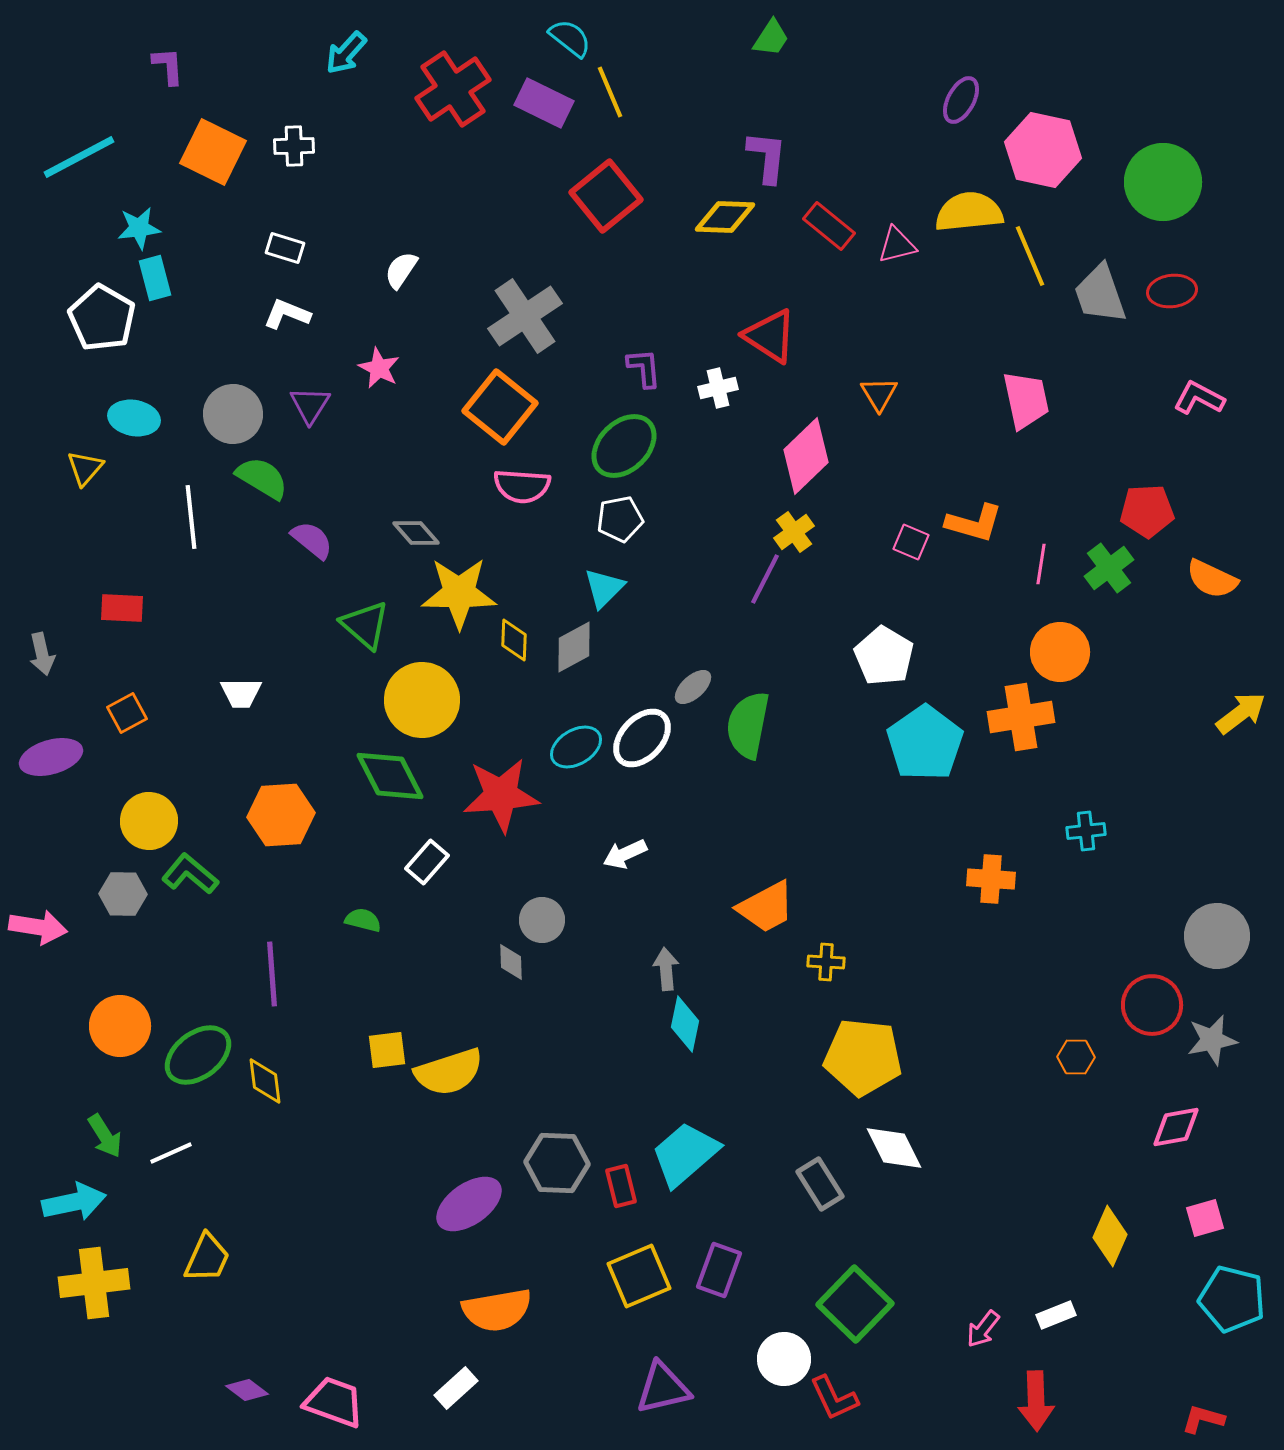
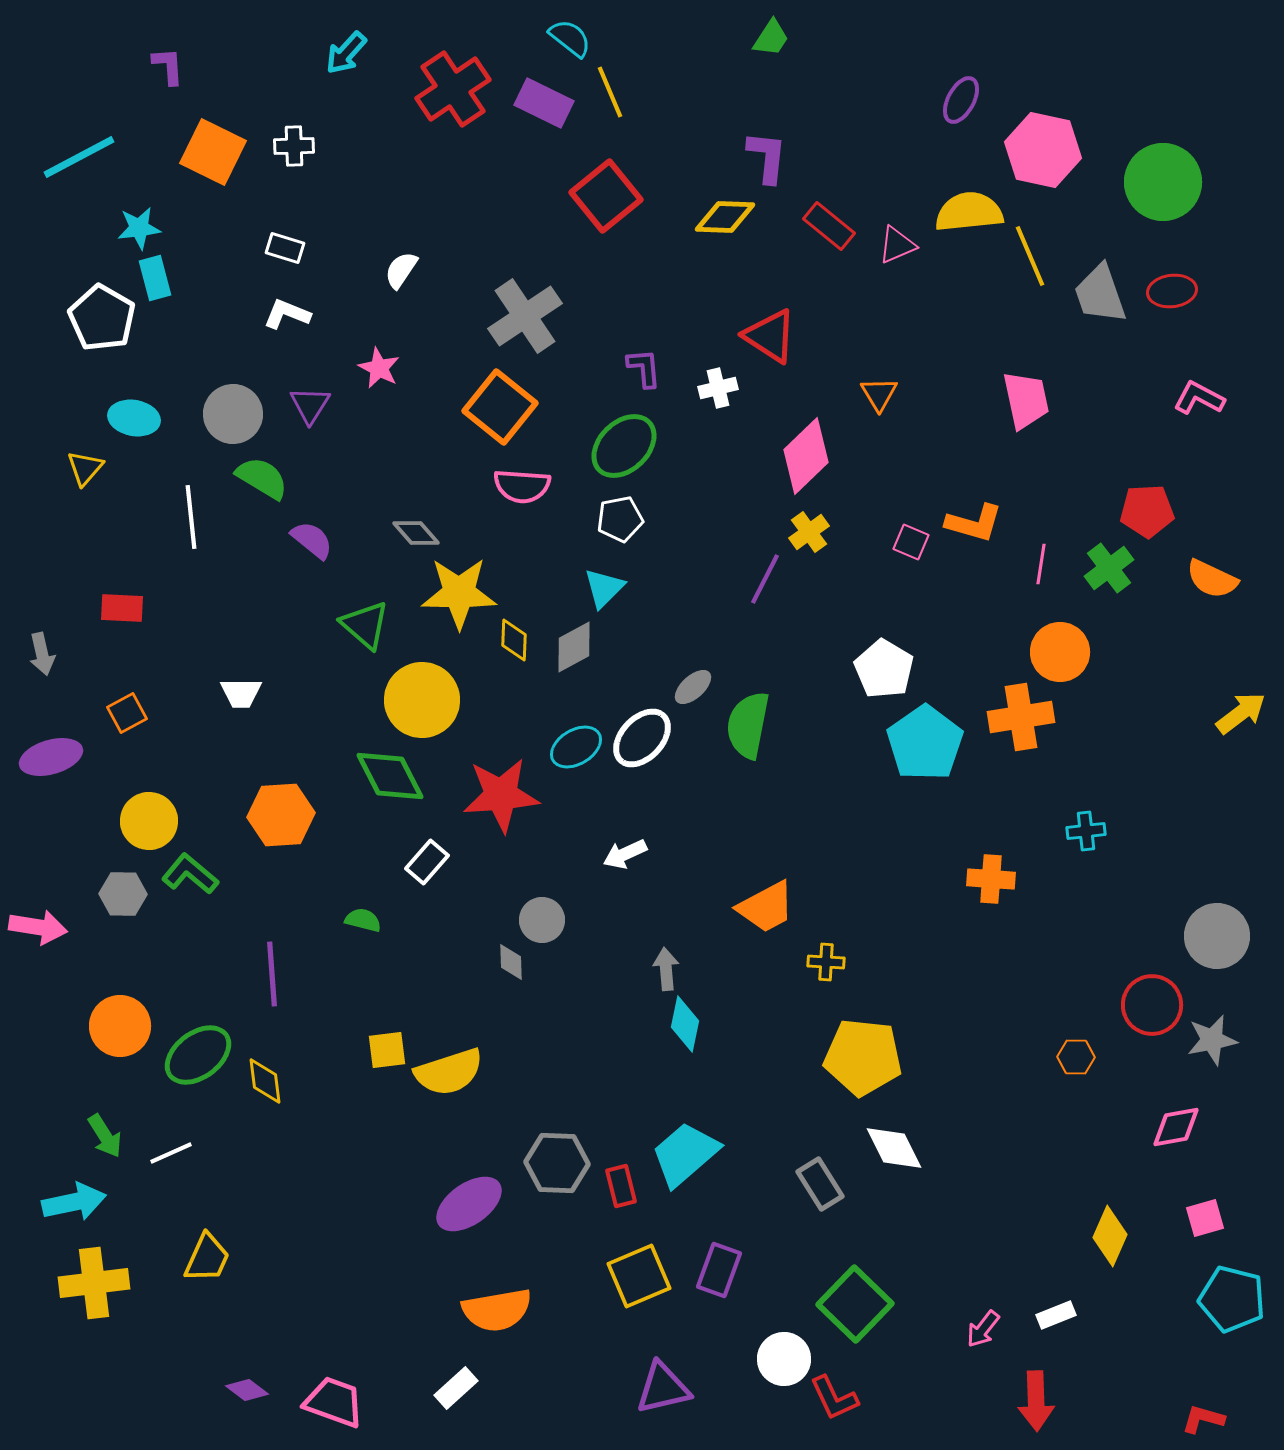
pink triangle at (897, 245): rotated 9 degrees counterclockwise
yellow cross at (794, 532): moved 15 px right
white pentagon at (884, 656): moved 13 px down
